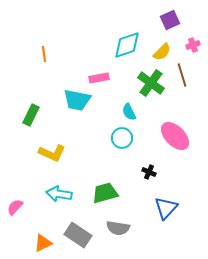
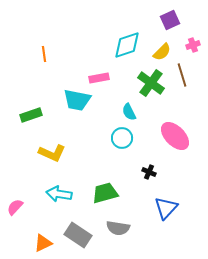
green rectangle: rotated 45 degrees clockwise
